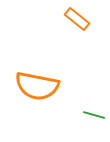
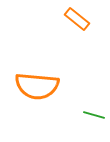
orange semicircle: rotated 6 degrees counterclockwise
